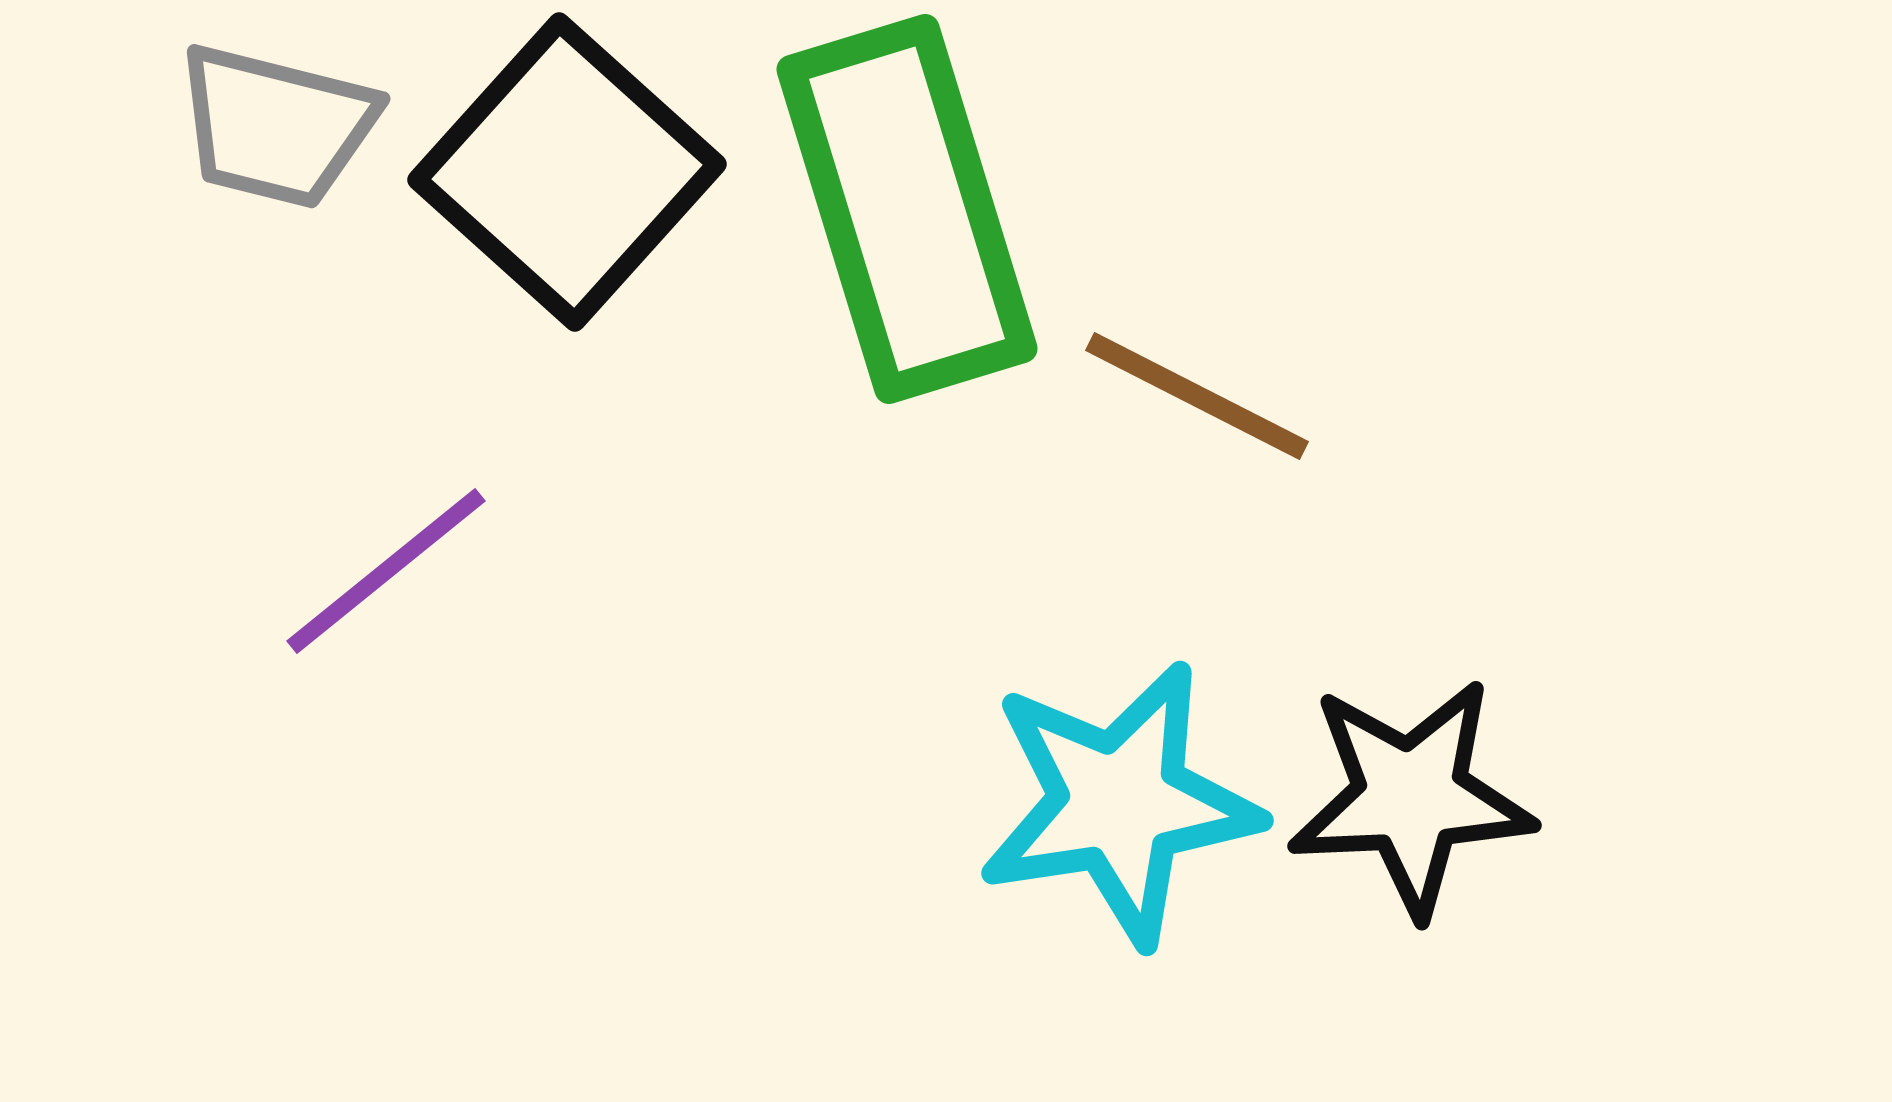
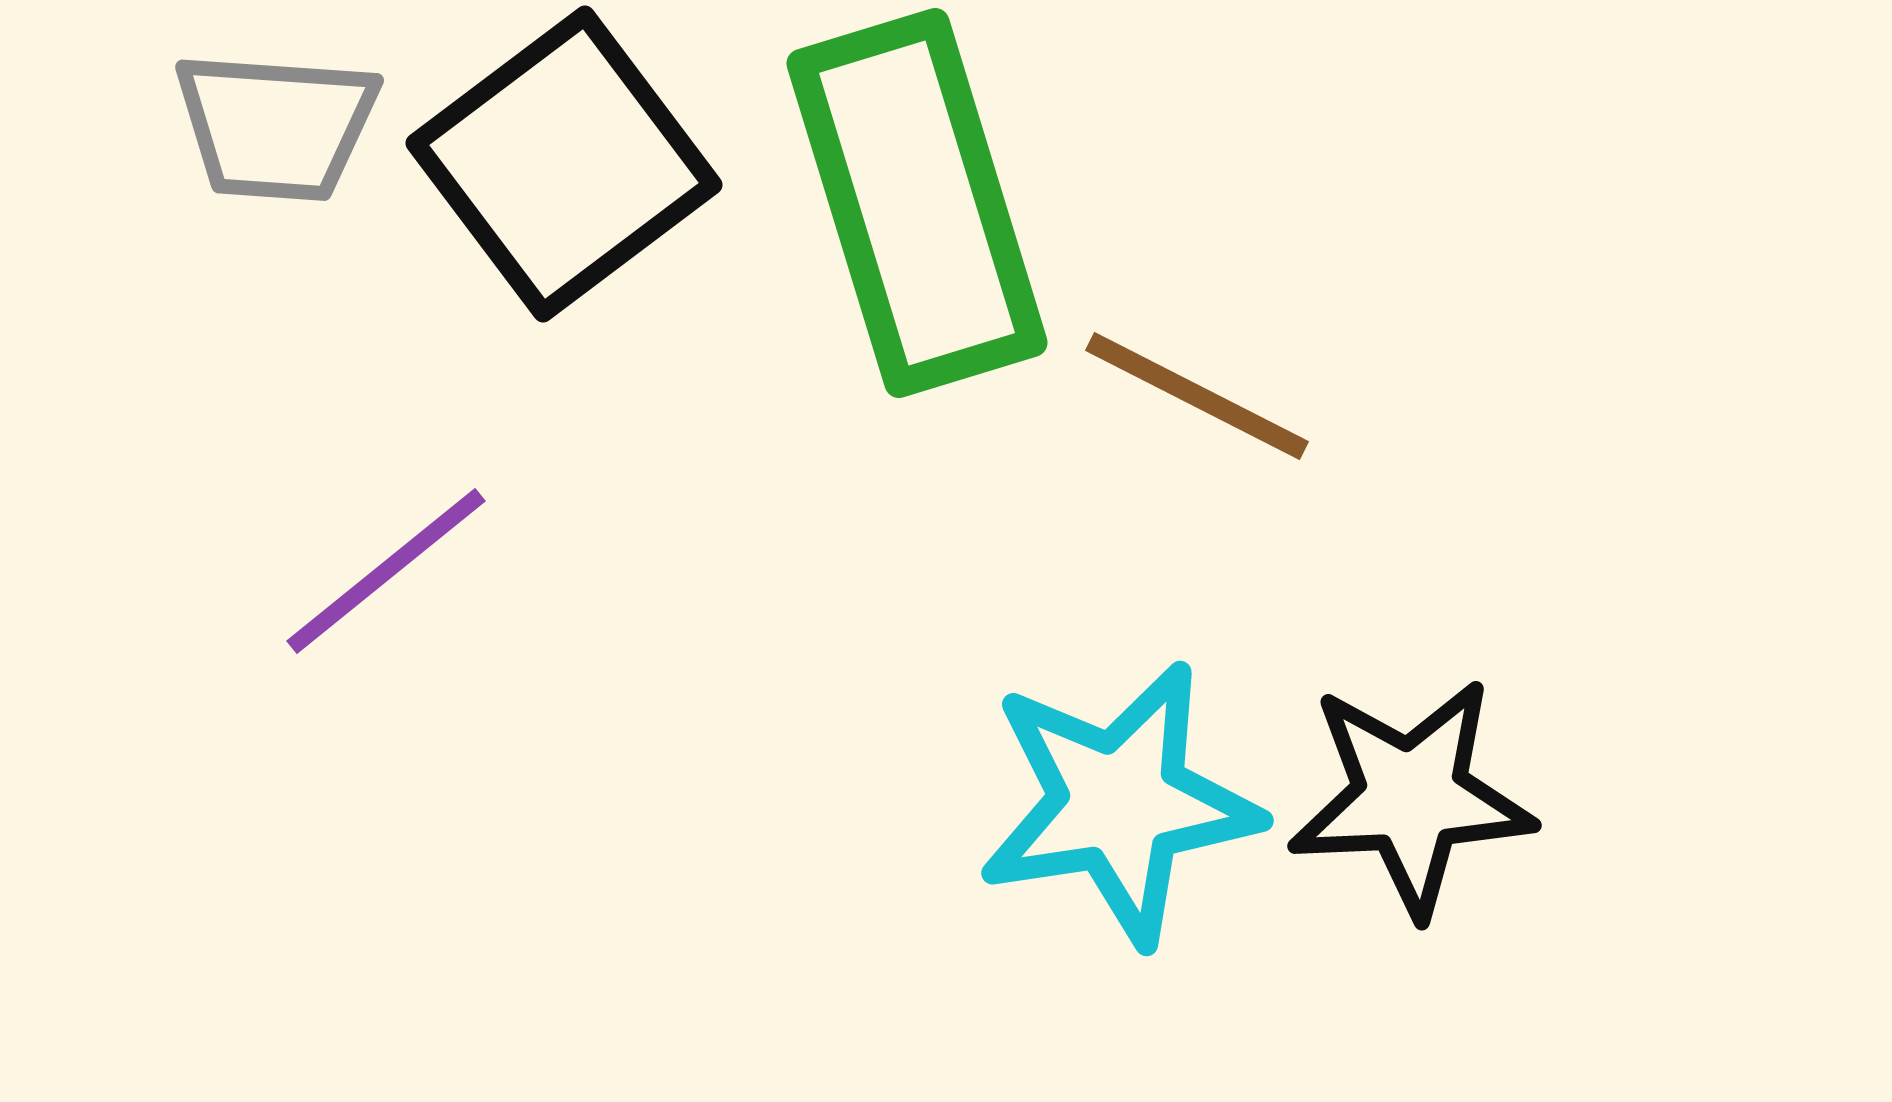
gray trapezoid: rotated 10 degrees counterclockwise
black square: moved 3 px left, 8 px up; rotated 11 degrees clockwise
green rectangle: moved 10 px right, 6 px up
